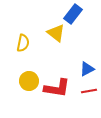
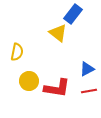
yellow triangle: moved 2 px right
yellow semicircle: moved 6 px left, 9 px down
